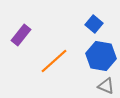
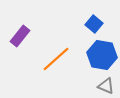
purple rectangle: moved 1 px left, 1 px down
blue hexagon: moved 1 px right, 1 px up
orange line: moved 2 px right, 2 px up
